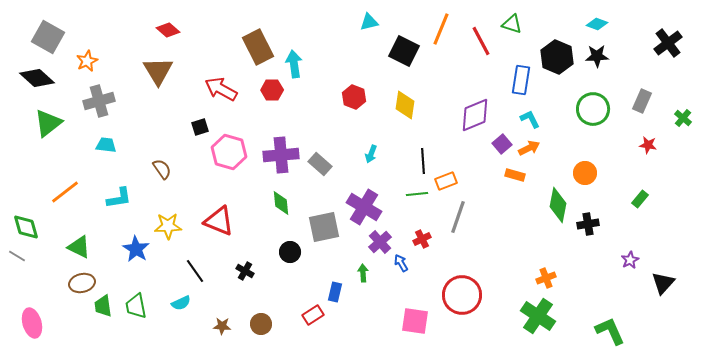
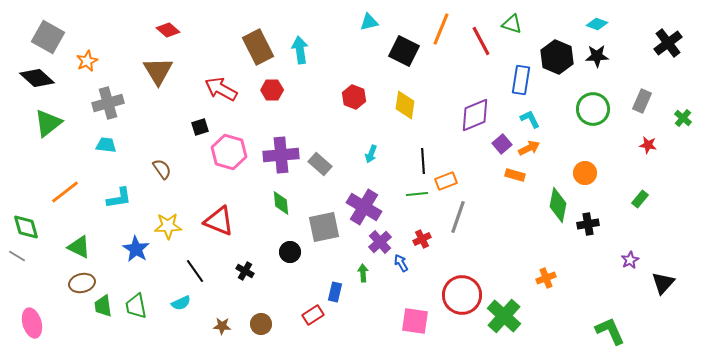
cyan arrow at (294, 64): moved 6 px right, 14 px up
gray cross at (99, 101): moved 9 px right, 2 px down
green cross at (538, 316): moved 34 px left; rotated 8 degrees clockwise
